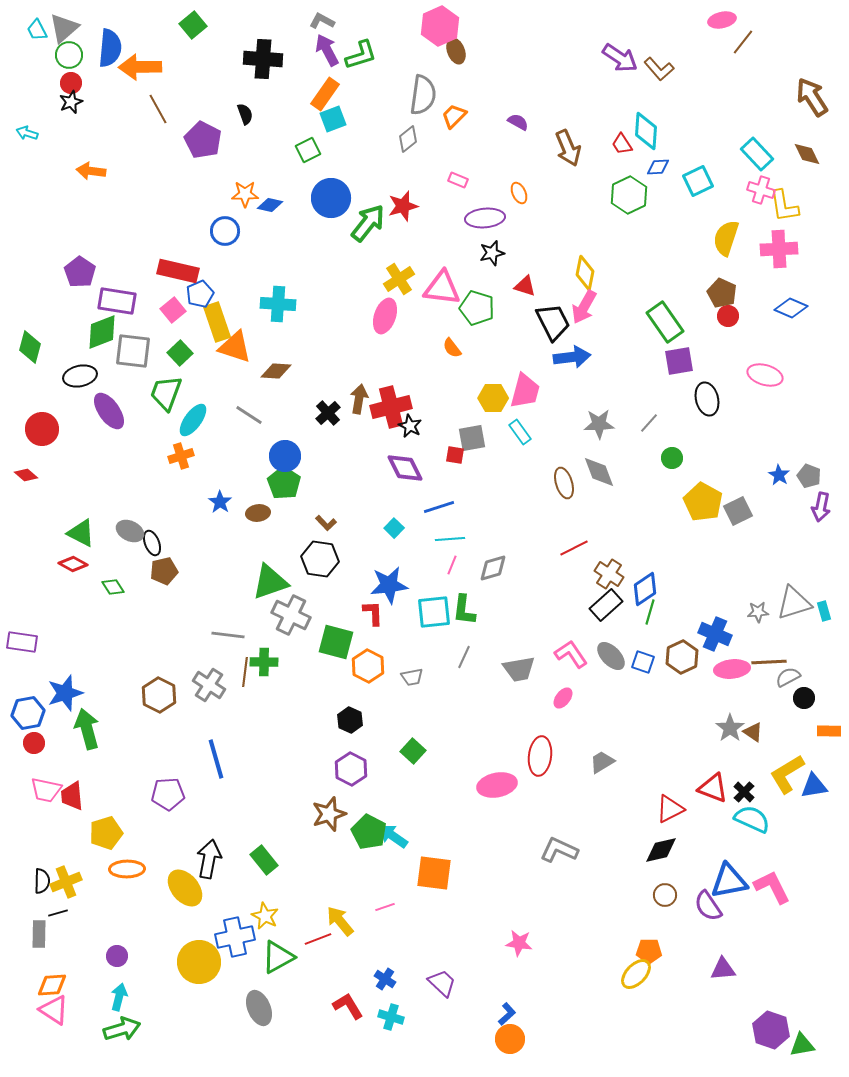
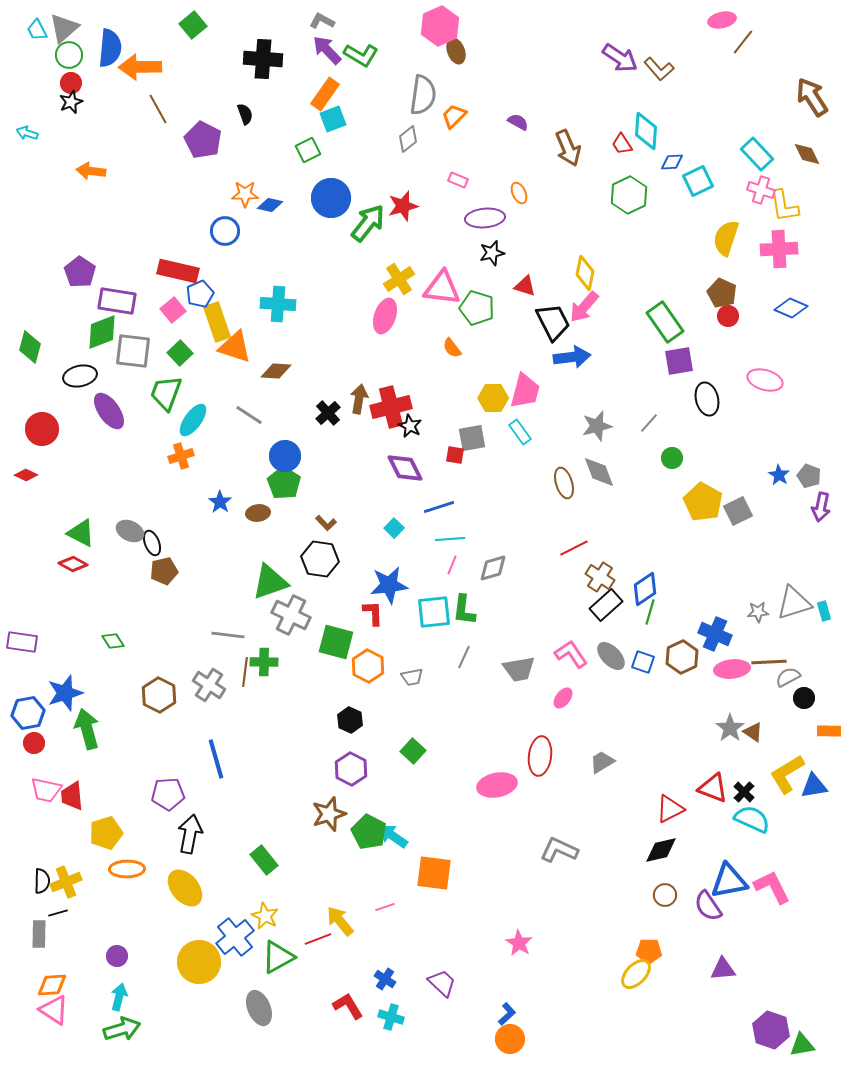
purple arrow at (327, 50): rotated 16 degrees counterclockwise
green L-shape at (361, 55): rotated 48 degrees clockwise
blue diamond at (658, 167): moved 14 px right, 5 px up
pink arrow at (584, 307): rotated 12 degrees clockwise
pink ellipse at (765, 375): moved 5 px down
gray star at (599, 424): moved 2 px left, 2 px down; rotated 12 degrees counterclockwise
red diamond at (26, 475): rotated 15 degrees counterclockwise
brown cross at (609, 574): moved 9 px left, 3 px down
green diamond at (113, 587): moved 54 px down
black arrow at (209, 859): moved 19 px left, 25 px up
blue cross at (235, 937): rotated 27 degrees counterclockwise
pink star at (519, 943): rotated 24 degrees clockwise
